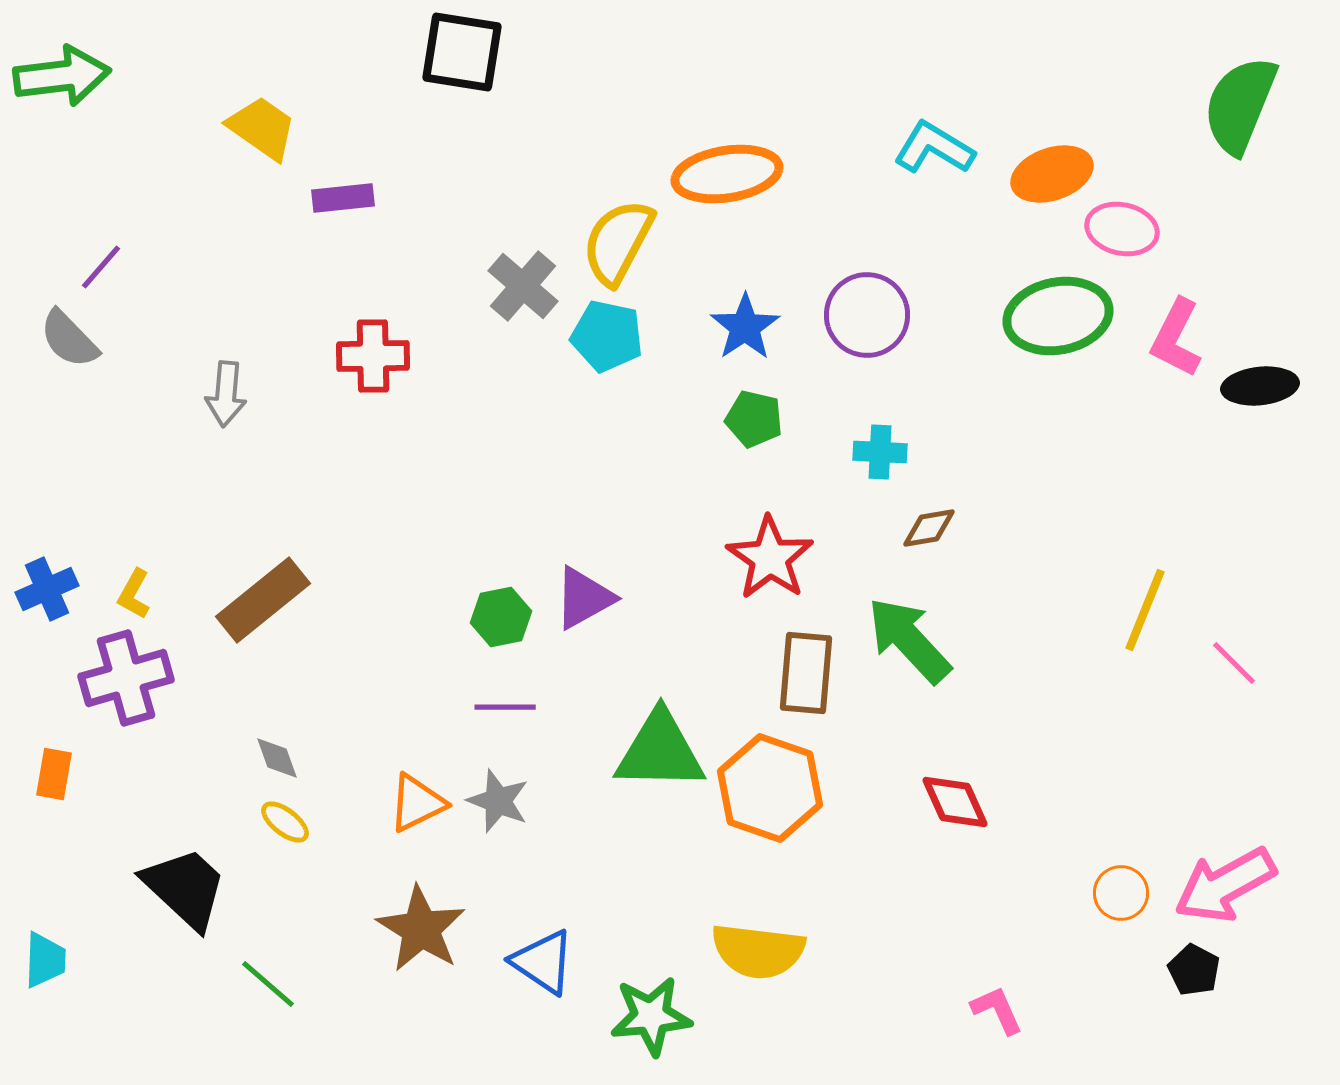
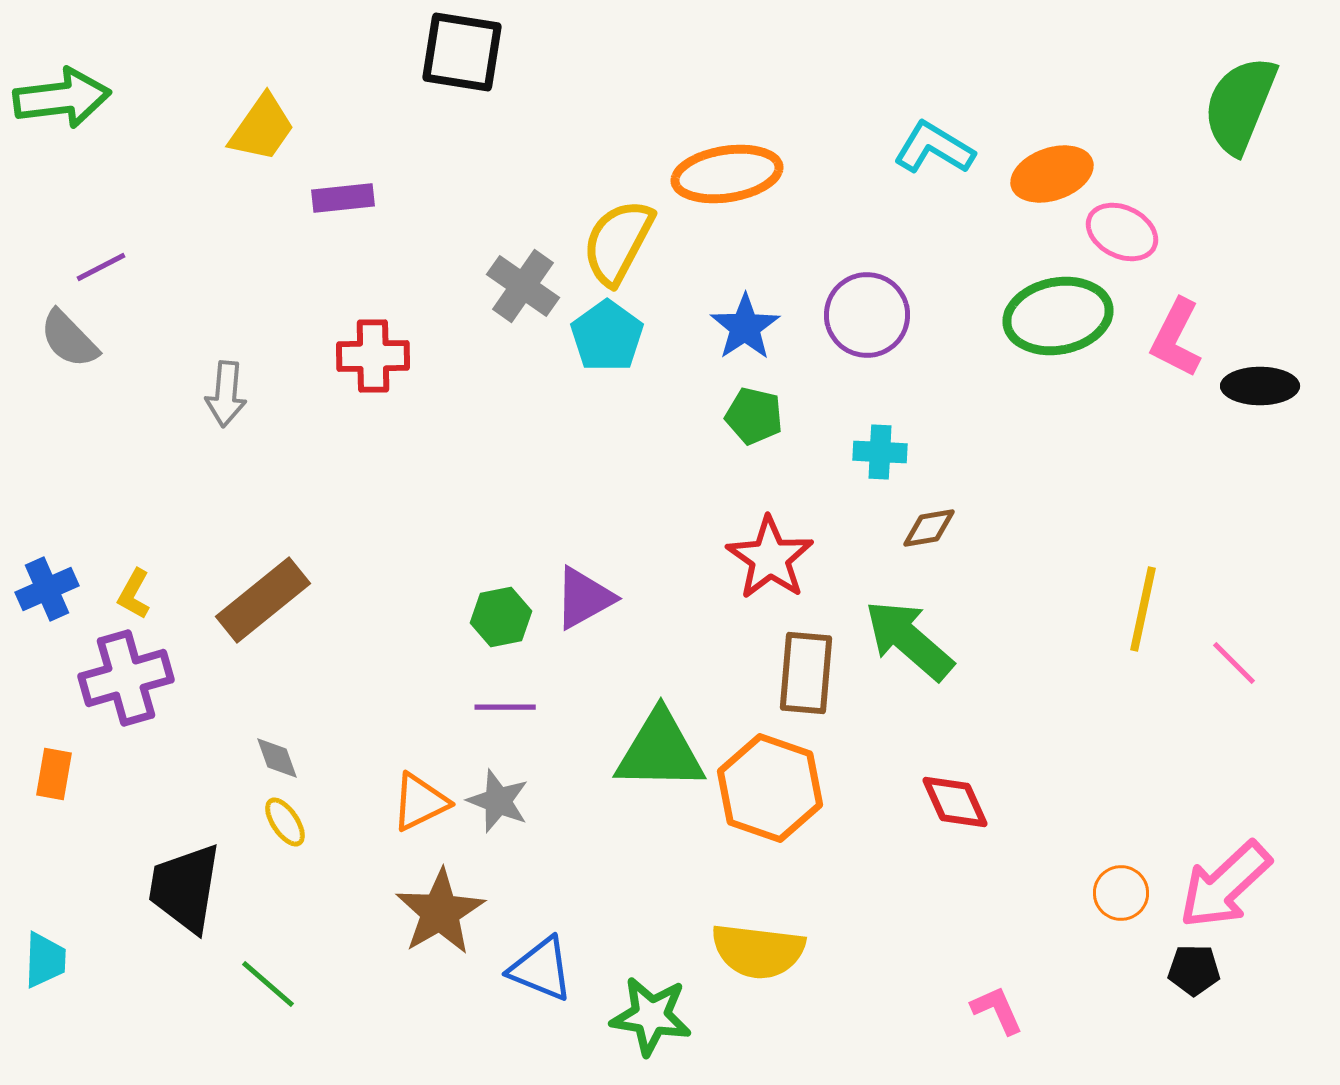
green arrow at (62, 76): moved 22 px down
yellow trapezoid at (262, 128): rotated 90 degrees clockwise
pink ellipse at (1122, 229): moved 3 px down; rotated 14 degrees clockwise
purple line at (101, 267): rotated 22 degrees clockwise
gray cross at (523, 286): rotated 6 degrees counterclockwise
cyan pentagon at (607, 336): rotated 24 degrees clockwise
black ellipse at (1260, 386): rotated 6 degrees clockwise
green pentagon at (754, 419): moved 3 px up
yellow line at (1145, 610): moved 2 px left, 1 px up; rotated 10 degrees counterclockwise
green arrow at (909, 640): rotated 6 degrees counterclockwise
orange triangle at (417, 803): moved 3 px right, 1 px up
yellow ellipse at (285, 822): rotated 18 degrees clockwise
pink arrow at (1225, 885): rotated 14 degrees counterclockwise
black trapezoid at (185, 888): rotated 124 degrees counterclockwise
brown star at (421, 929): moved 19 px right, 17 px up; rotated 10 degrees clockwise
blue triangle at (543, 962): moved 2 px left, 7 px down; rotated 12 degrees counterclockwise
black pentagon at (1194, 970): rotated 27 degrees counterclockwise
green star at (651, 1016): rotated 14 degrees clockwise
